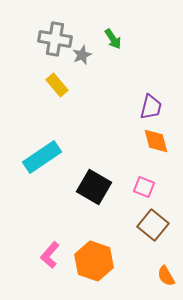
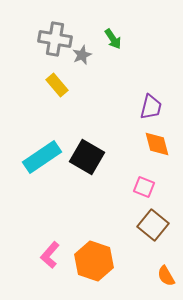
orange diamond: moved 1 px right, 3 px down
black square: moved 7 px left, 30 px up
